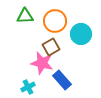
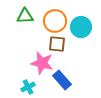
cyan circle: moved 7 px up
brown square: moved 6 px right, 3 px up; rotated 36 degrees clockwise
